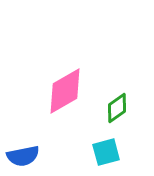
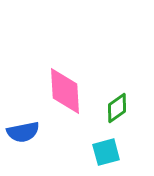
pink diamond: rotated 63 degrees counterclockwise
blue semicircle: moved 24 px up
